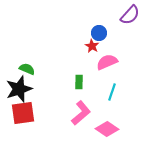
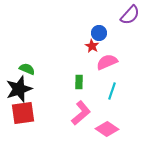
cyan line: moved 1 px up
